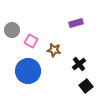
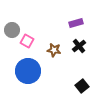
pink square: moved 4 px left
black cross: moved 18 px up
black square: moved 4 px left
